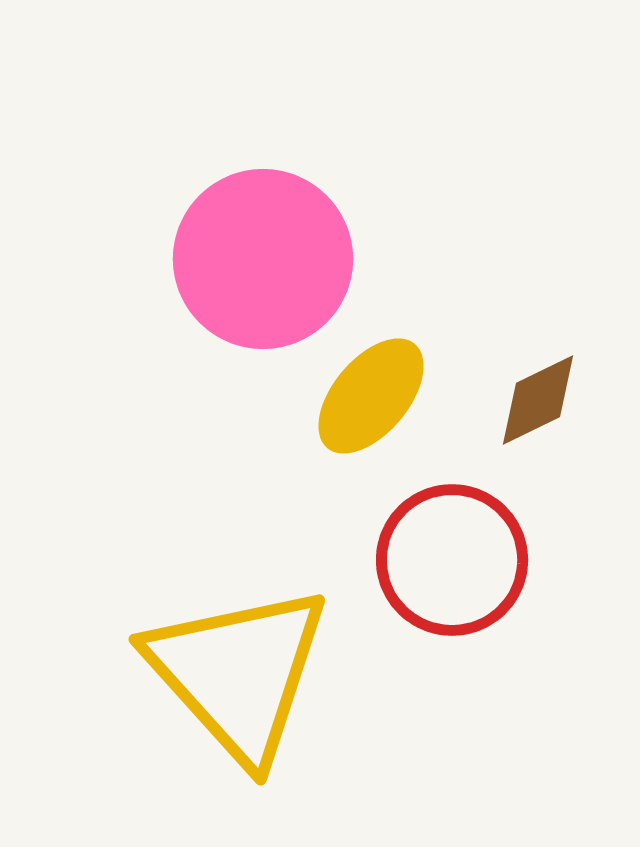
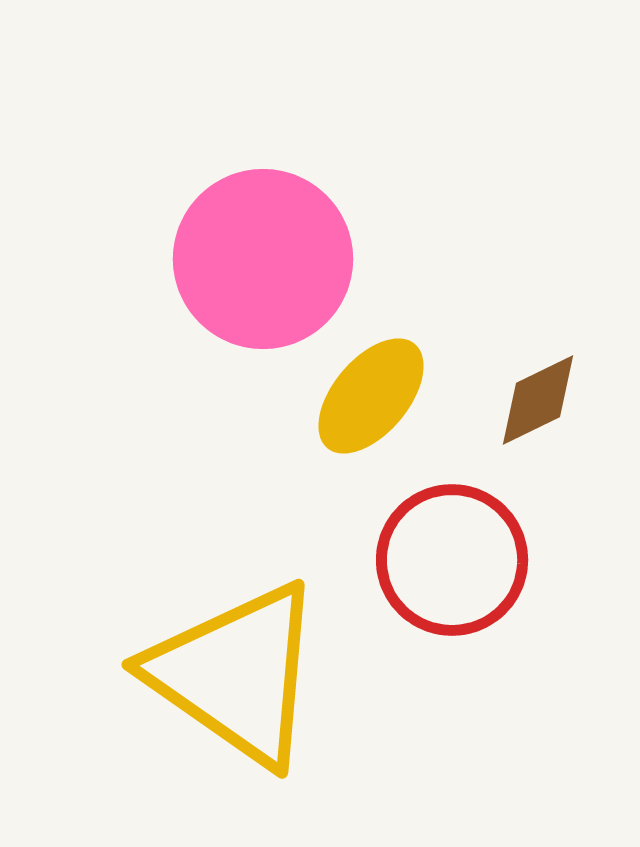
yellow triangle: moved 2 px left, 1 px down; rotated 13 degrees counterclockwise
